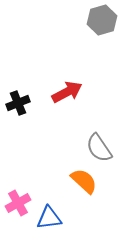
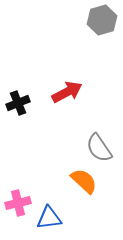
pink cross: rotated 15 degrees clockwise
